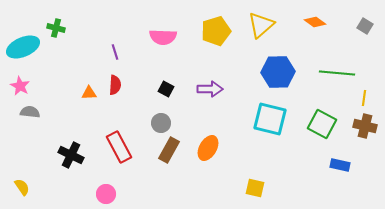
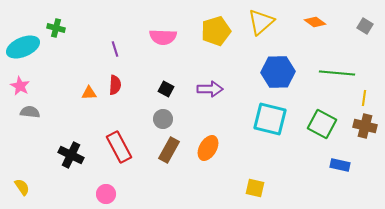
yellow triangle: moved 3 px up
purple line: moved 3 px up
gray circle: moved 2 px right, 4 px up
